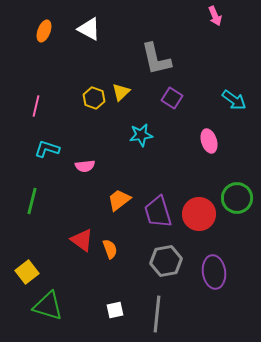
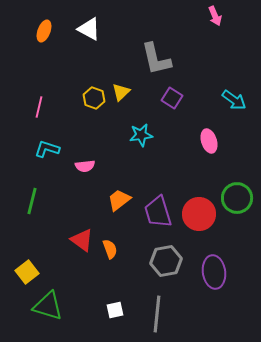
pink line: moved 3 px right, 1 px down
